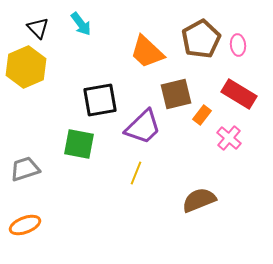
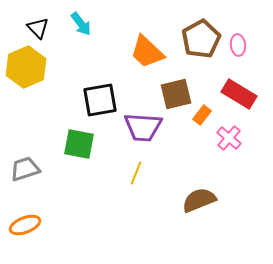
purple trapezoid: rotated 48 degrees clockwise
